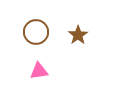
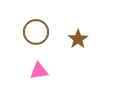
brown star: moved 4 px down
